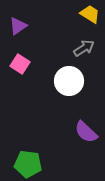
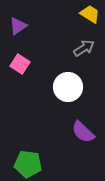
white circle: moved 1 px left, 6 px down
purple semicircle: moved 3 px left
